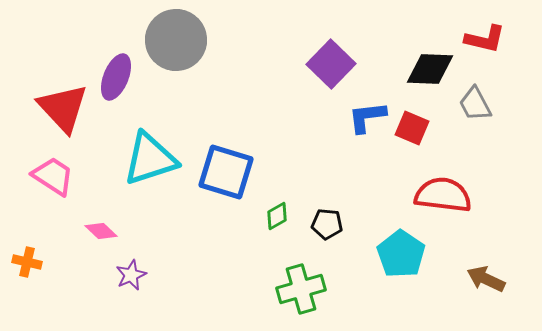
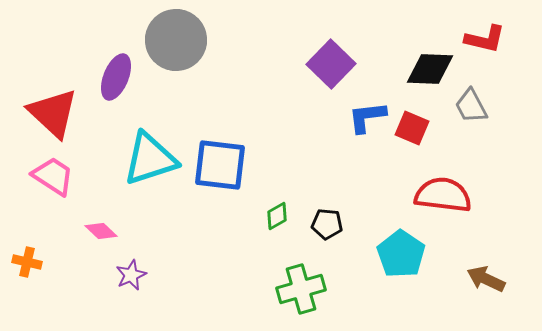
gray trapezoid: moved 4 px left, 2 px down
red triangle: moved 10 px left, 5 px down; rotated 4 degrees counterclockwise
blue square: moved 6 px left, 7 px up; rotated 10 degrees counterclockwise
